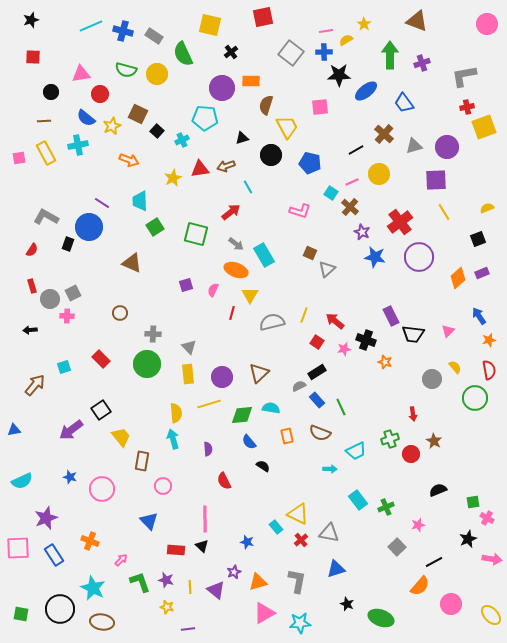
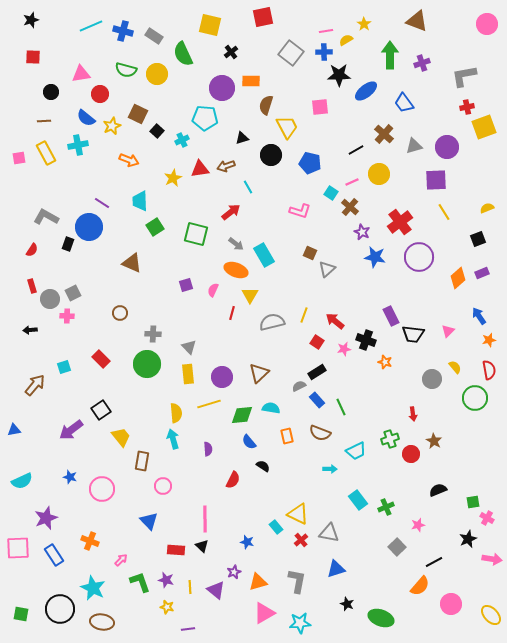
red semicircle at (224, 481): moved 9 px right, 1 px up; rotated 126 degrees counterclockwise
